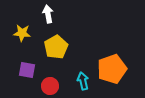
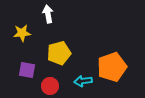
yellow star: rotated 12 degrees counterclockwise
yellow pentagon: moved 3 px right, 6 px down; rotated 15 degrees clockwise
orange pentagon: moved 2 px up
cyan arrow: rotated 84 degrees counterclockwise
